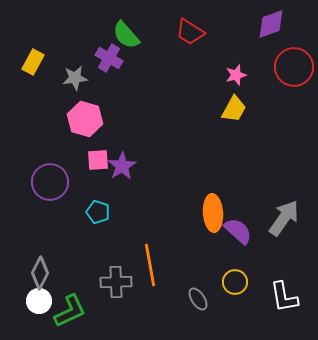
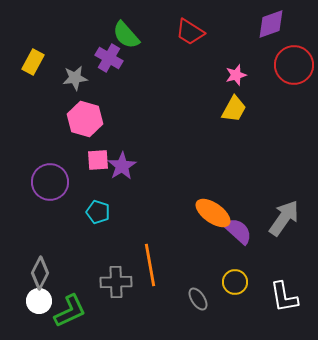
red circle: moved 2 px up
orange ellipse: rotated 51 degrees counterclockwise
